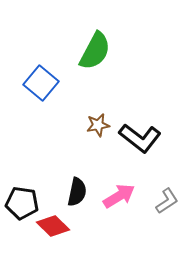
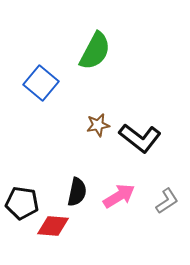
red diamond: rotated 40 degrees counterclockwise
